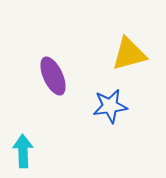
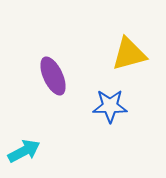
blue star: rotated 8 degrees clockwise
cyan arrow: moved 1 px right; rotated 64 degrees clockwise
